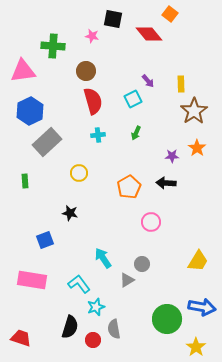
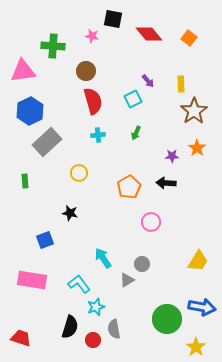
orange square: moved 19 px right, 24 px down
